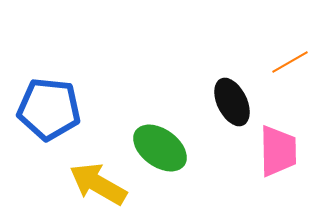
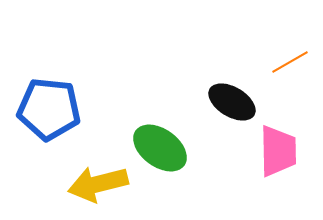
black ellipse: rotated 33 degrees counterclockwise
yellow arrow: rotated 44 degrees counterclockwise
